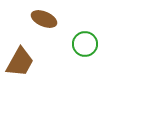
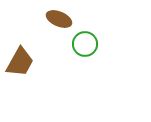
brown ellipse: moved 15 px right
